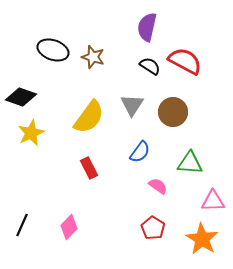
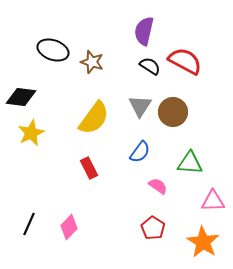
purple semicircle: moved 3 px left, 4 px down
brown star: moved 1 px left, 5 px down
black diamond: rotated 12 degrees counterclockwise
gray triangle: moved 8 px right, 1 px down
yellow semicircle: moved 5 px right, 1 px down
black line: moved 7 px right, 1 px up
orange star: moved 1 px right, 3 px down
